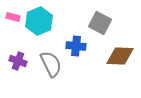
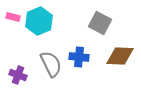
blue cross: moved 3 px right, 11 px down
purple cross: moved 14 px down
